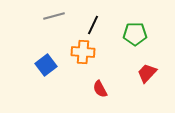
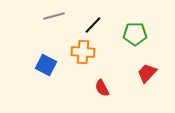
black line: rotated 18 degrees clockwise
blue square: rotated 25 degrees counterclockwise
red semicircle: moved 2 px right, 1 px up
